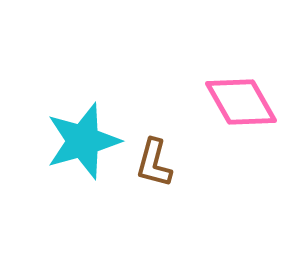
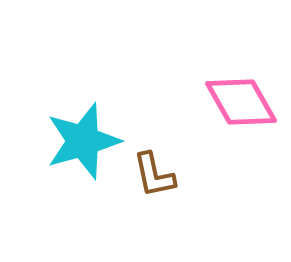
brown L-shape: moved 12 px down; rotated 27 degrees counterclockwise
